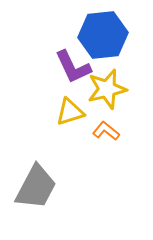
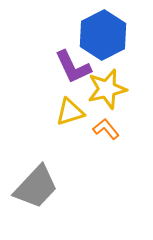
blue hexagon: rotated 21 degrees counterclockwise
orange L-shape: moved 2 px up; rotated 12 degrees clockwise
gray trapezoid: rotated 15 degrees clockwise
